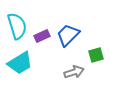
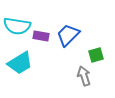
cyan semicircle: rotated 116 degrees clockwise
purple rectangle: moved 1 px left; rotated 35 degrees clockwise
gray arrow: moved 10 px right, 4 px down; rotated 90 degrees counterclockwise
